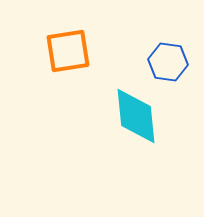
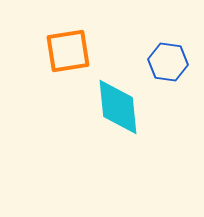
cyan diamond: moved 18 px left, 9 px up
